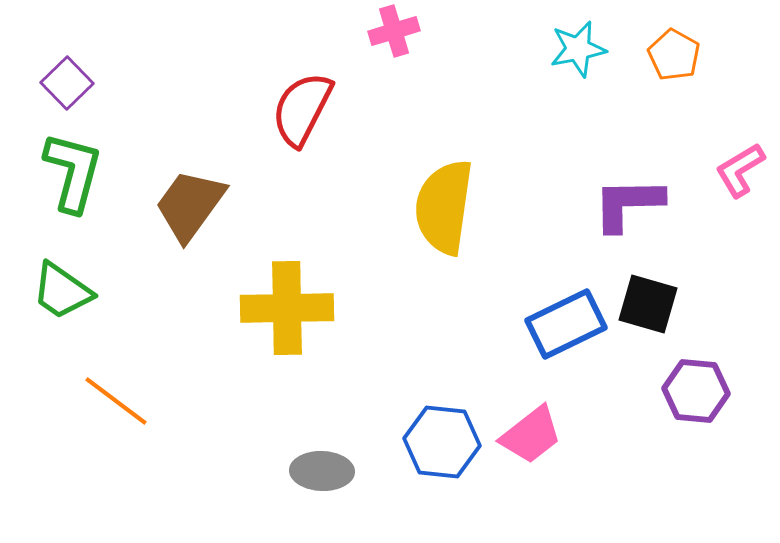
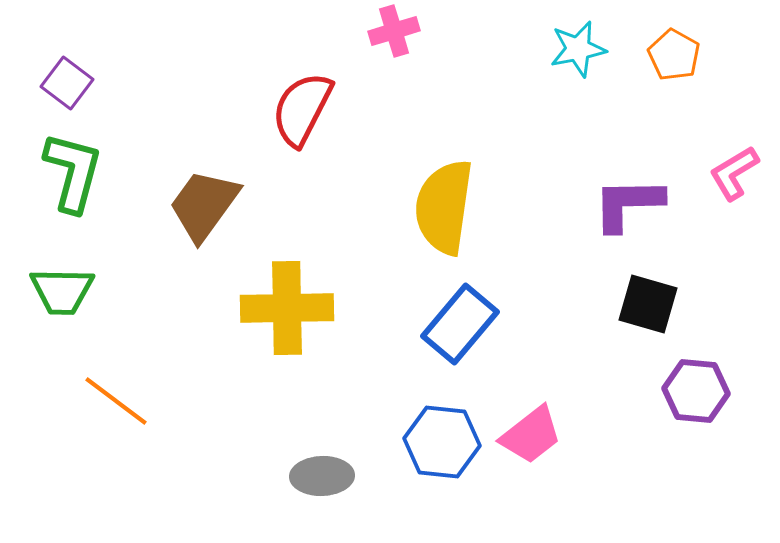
purple square: rotated 9 degrees counterclockwise
pink L-shape: moved 6 px left, 3 px down
brown trapezoid: moved 14 px right
green trapezoid: rotated 34 degrees counterclockwise
blue rectangle: moved 106 px left; rotated 24 degrees counterclockwise
gray ellipse: moved 5 px down; rotated 4 degrees counterclockwise
